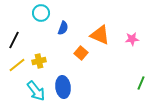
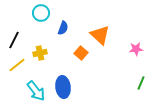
orange triangle: rotated 20 degrees clockwise
pink star: moved 4 px right, 10 px down
yellow cross: moved 1 px right, 8 px up
